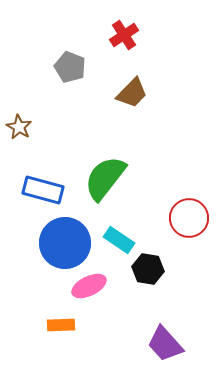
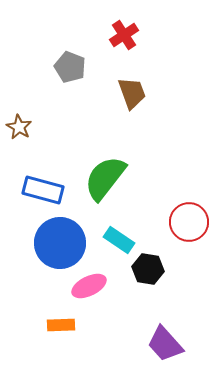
brown trapezoid: rotated 64 degrees counterclockwise
red circle: moved 4 px down
blue circle: moved 5 px left
